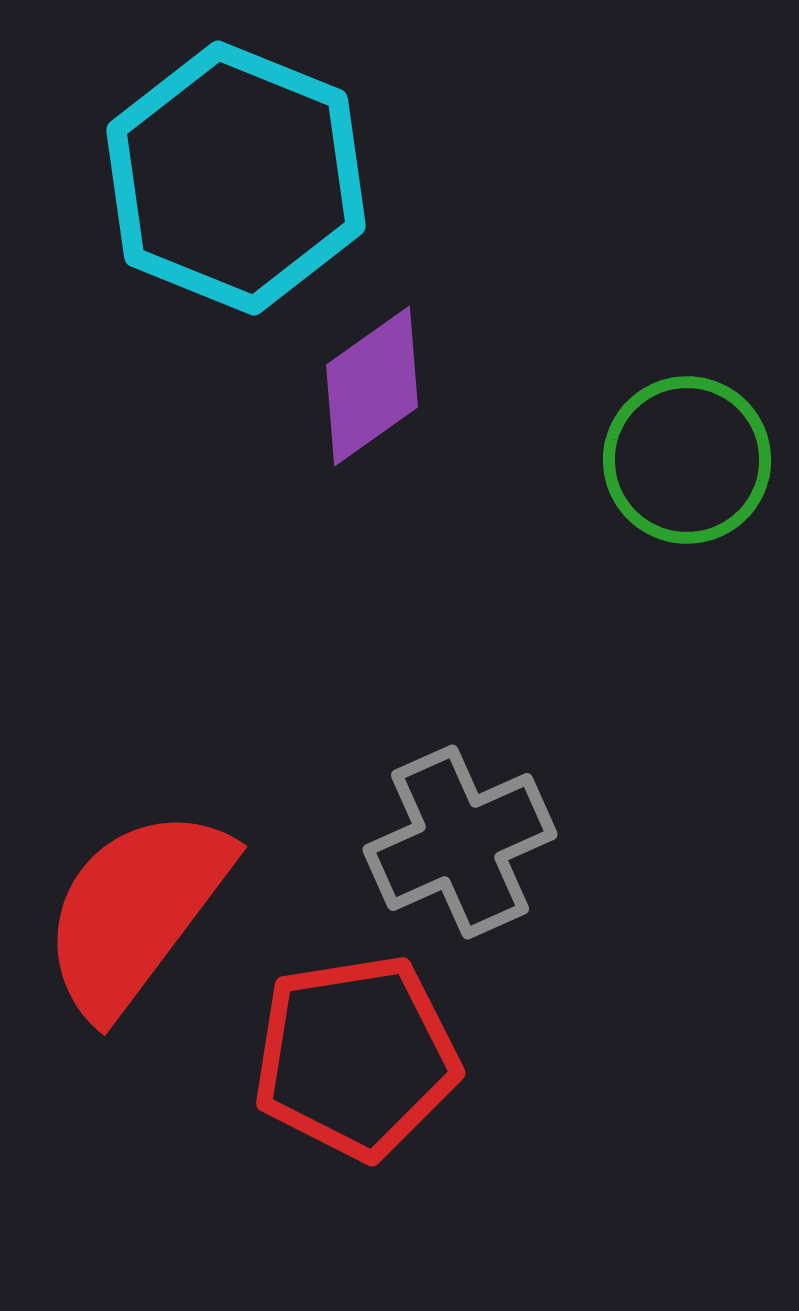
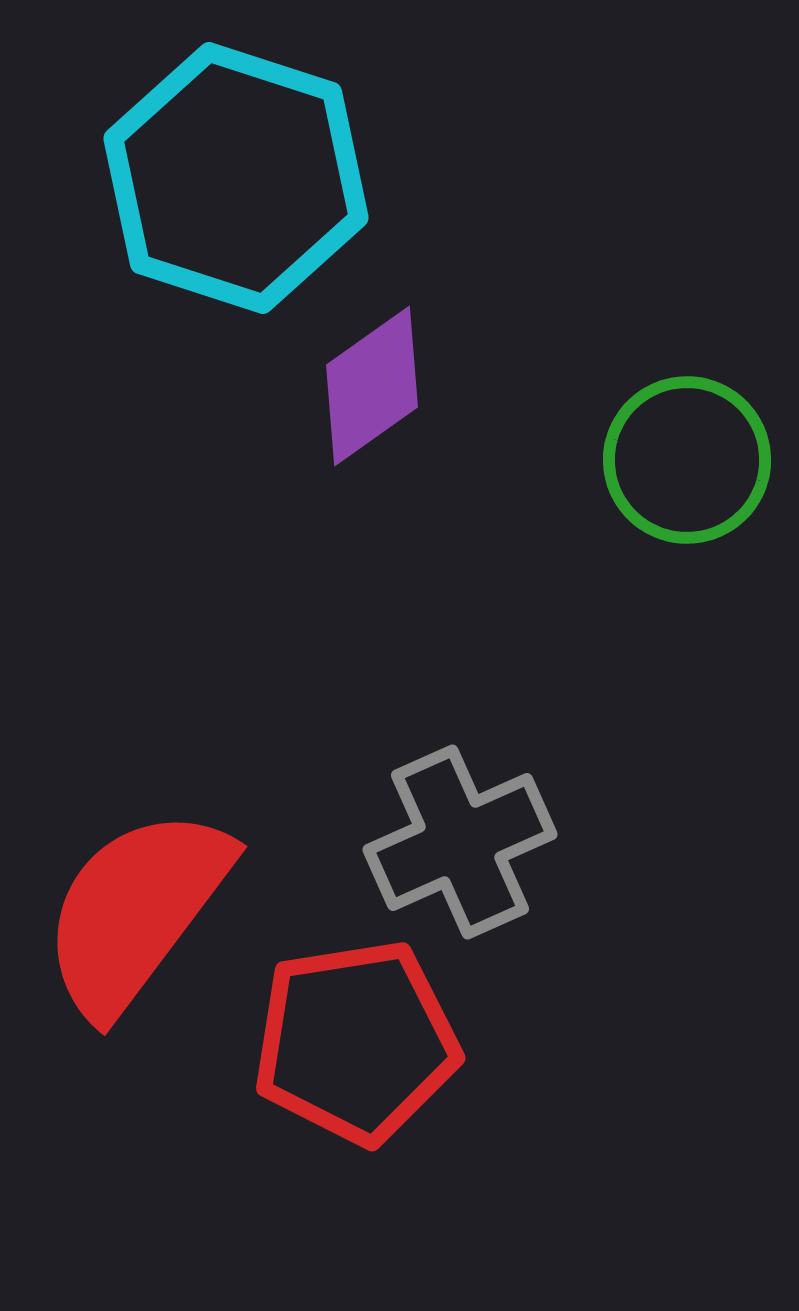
cyan hexagon: rotated 4 degrees counterclockwise
red pentagon: moved 15 px up
